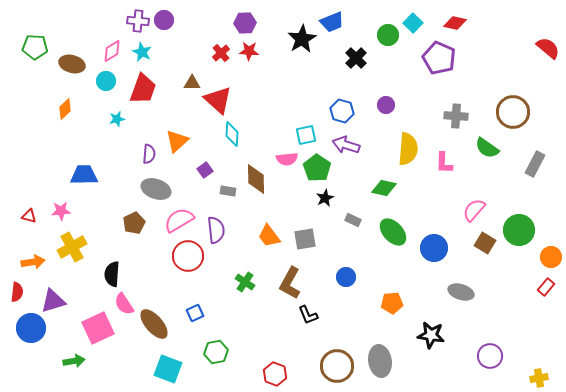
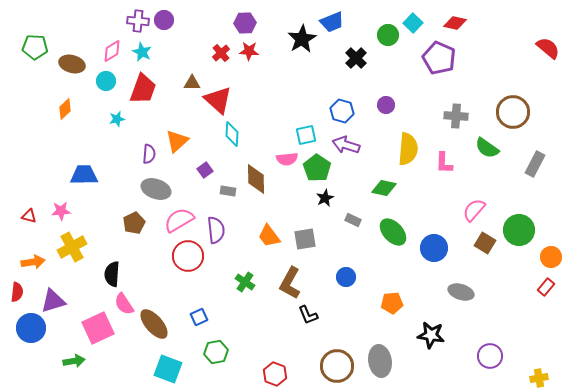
blue square at (195, 313): moved 4 px right, 4 px down
